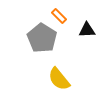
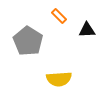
gray pentagon: moved 14 px left, 3 px down
yellow semicircle: rotated 55 degrees counterclockwise
